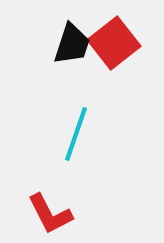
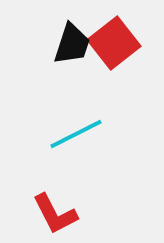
cyan line: rotated 44 degrees clockwise
red L-shape: moved 5 px right
